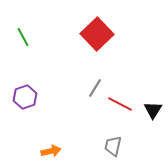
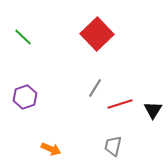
green line: rotated 18 degrees counterclockwise
red line: rotated 45 degrees counterclockwise
orange arrow: moved 2 px up; rotated 36 degrees clockwise
